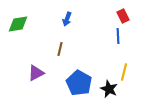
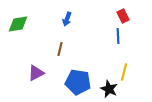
blue pentagon: moved 1 px left, 1 px up; rotated 20 degrees counterclockwise
